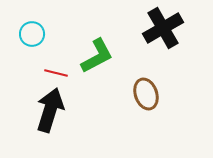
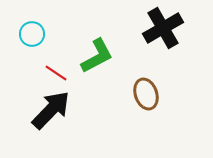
red line: rotated 20 degrees clockwise
black arrow: moved 1 px right; rotated 27 degrees clockwise
